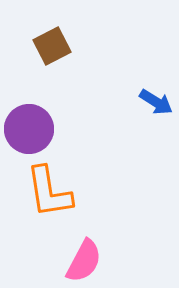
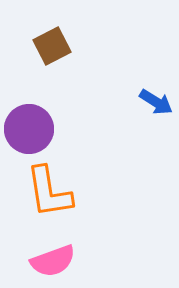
pink semicircle: moved 31 px left; rotated 42 degrees clockwise
